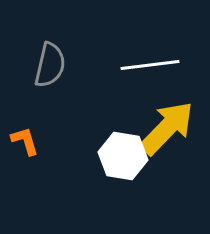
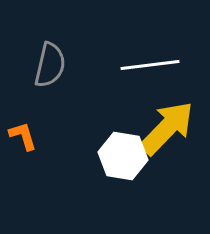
orange L-shape: moved 2 px left, 5 px up
